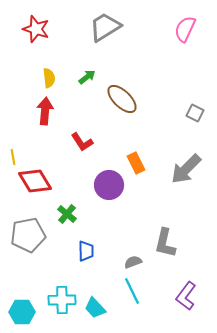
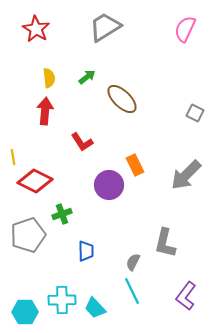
red star: rotated 12 degrees clockwise
orange rectangle: moved 1 px left, 2 px down
gray arrow: moved 6 px down
red diamond: rotated 32 degrees counterclockwise
green cross: moved 5 px left; rotated 30 degrees clockwise
gray pentagon: rotated 8 degrees counterclockwise
gray semicircle: rotated 42 degrees counterclockwise
cyan hexagon: moved 3 px right
